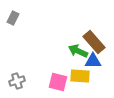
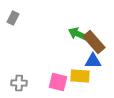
green arrow: moved 17 px up
gray cross: moved 2 px right, 2 px down; rotated 21 degrees clockwise
